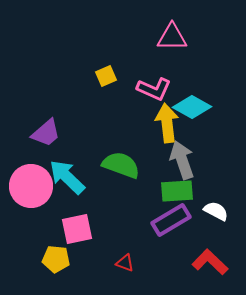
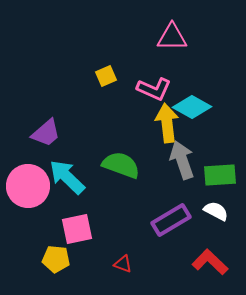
pink circle: moved 3 px left
green rectangle: moved 43 px right, 16 px up
red triangle: moved 2 px left, 1 px down
